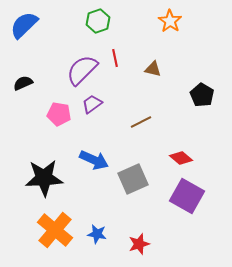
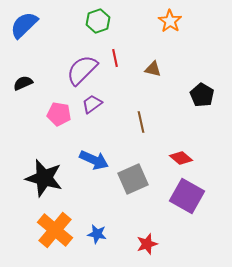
brown line: rotated 75 degrees counterclockwise
black star: rotated 18 degrees clockwise
red star: moved 8 px right
